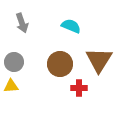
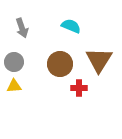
gray arrow: moved 5 px down
yellow triangle: moved 3 px right
